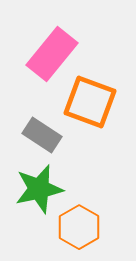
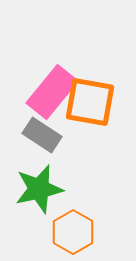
pink rectangle: moved 38 px down
orange square: rotated 10 degrees counterclockwise
orange hexagon: moved 6 px left, 5 px down
